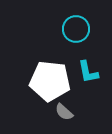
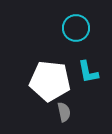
cyan circle: moved 1 px up
gray semicircle: rotated 144 degrees counterclockwise
